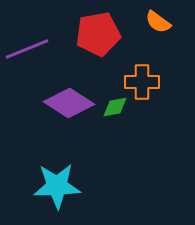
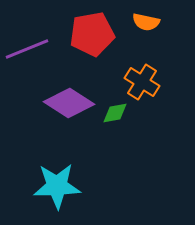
orange semicircle: moved 12 px left; rotated 24 degrees counterclockwise
red pentagon: moved 6 px left
orange cross: rotated 32 degrees clockwise
green diamond: moved 6 px down
